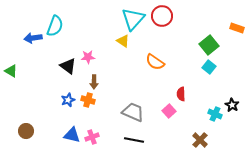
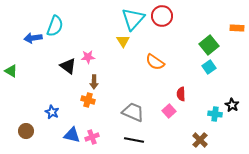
orange rectangle: rotated 16 degrees counterclockwise
yellow triangle: rotated 24 degrees clockwise
cyan square: rotated 16 degrees clockwise
blue star: moved 16 px left, 12 px down; rotated 24 degrees counterclockwise
cyan cross: rotated 16 degrees counterclockwise
